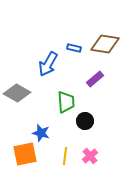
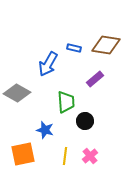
brown diamond: moved 1 px right, 1 px down
blue star: moved 4 px right, 3 px up
orange square: moved 2 px left
